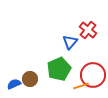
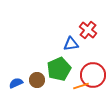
blue triangle: moved 1 px right, 2 px down; rotated 42 degrees clockwise
brown circle: moved 7 px right, 1 px down
blue semicircle: moved 2 px right, 1 px up
